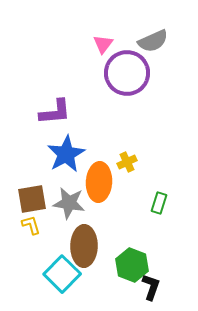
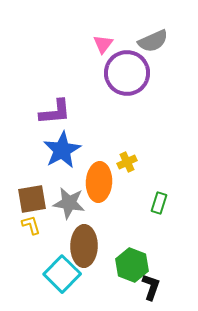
blue star: moved 4 px left, 4 px up
